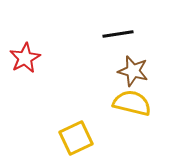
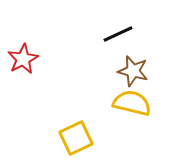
black line: rotated 16 degrees counterclockwise
red star: moved 2 px left, 1 px down
